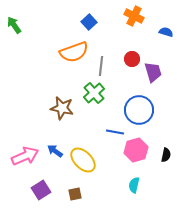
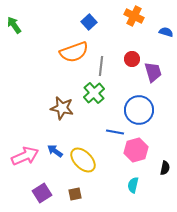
black semicircle: moved 1 px left, 13 px down
cyan semicircle: moved 1 px left
purple square: moved 1 px right, 3 px down
